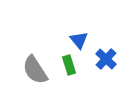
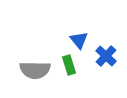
blue cross: moved 3 px up
gray semicircle: rotated 56 degrees counterclockwise
